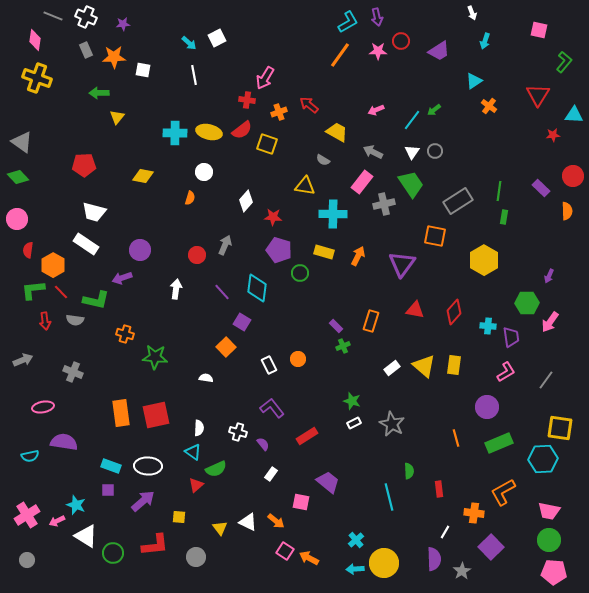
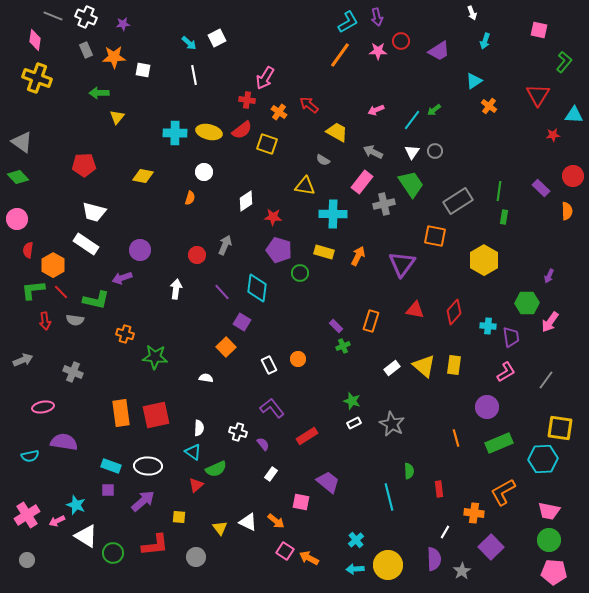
orange cross at (279, 112): rotated 35 degrees counterclockwise
white diamond at (246, 201): rotated 15 degrees clockwise
yellow circle at (384, 563): moved 4 px right, 2 px down
